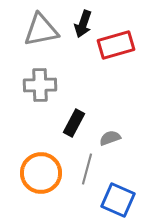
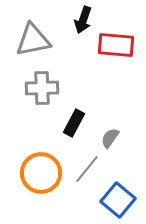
black arrow: moved 4 px up
gray triangle: moved 8 px left, 10 px down
red rectangle: rotated 21 degrees clockwise
gray cross: moved 2 px right, 3 px down
gray semicircle: rotated 35 degrees counterclockwise
gray line: rotated 24 degrees clockwise
blue square: rotated 16 degrees clockwise
